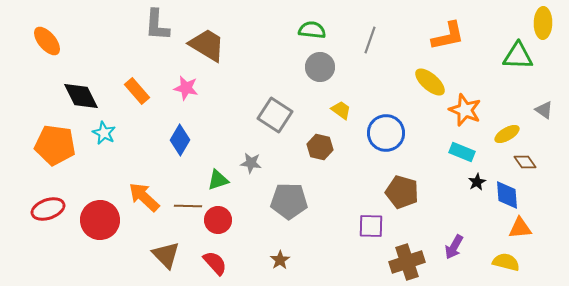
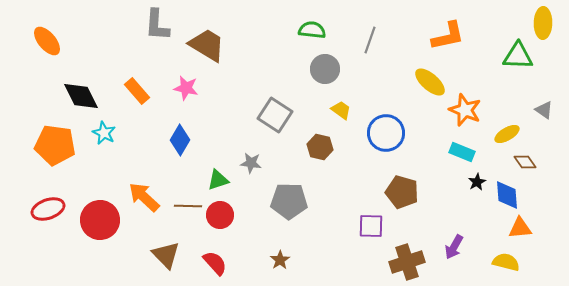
gray circle at (320, 67): moved 5 px right, 2 px down
red circle at (218, 220): moved 2 px right, 5 px up
